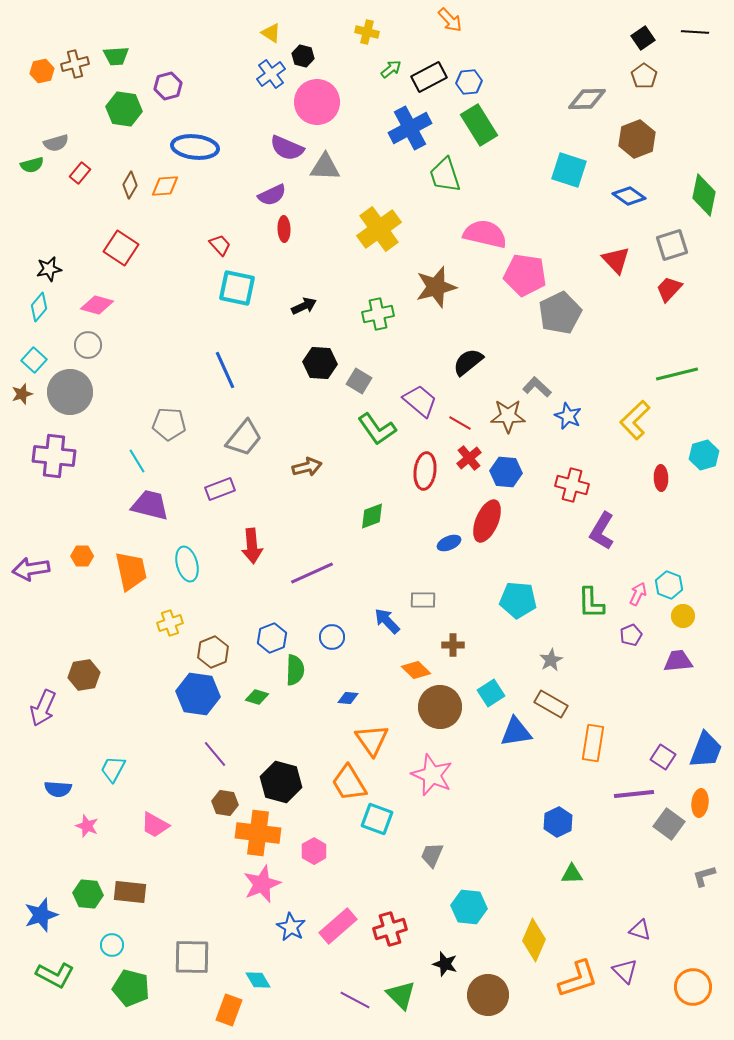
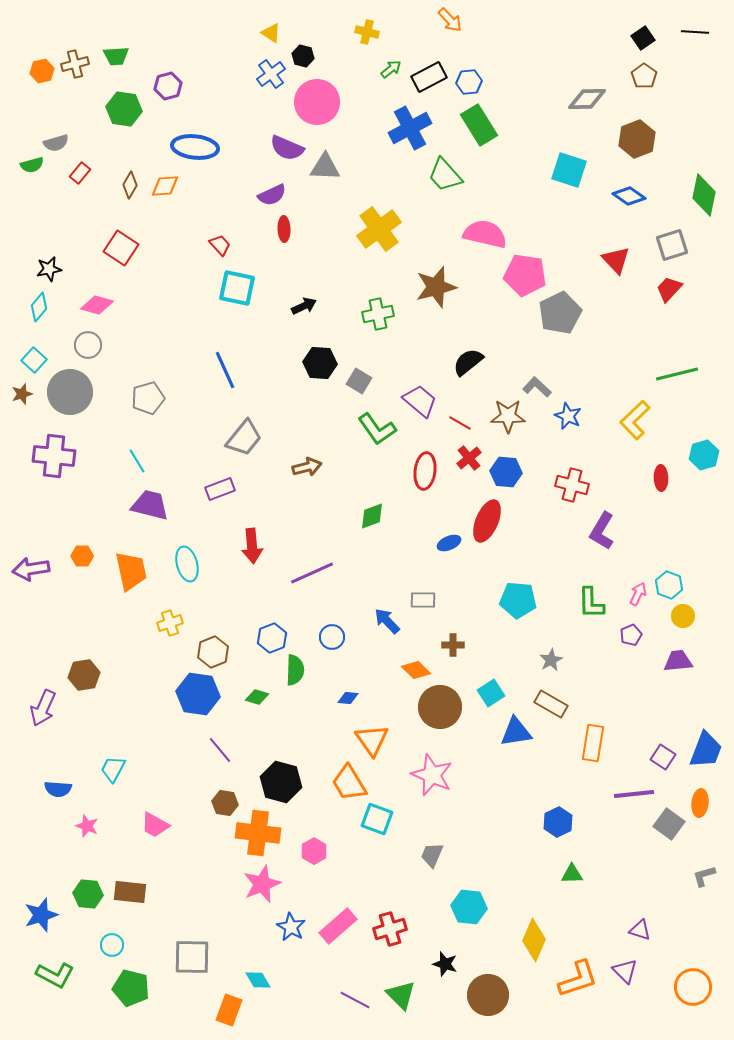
green trapezoid at (445, 175): rotated 24 degrees counterclockwise
gray pentagon at (169, 424): moved 21 px left, 26 px up; rotated 20 degrees counterclockwise
purple line at (215, 754): moved 5 px right, 4 px up
